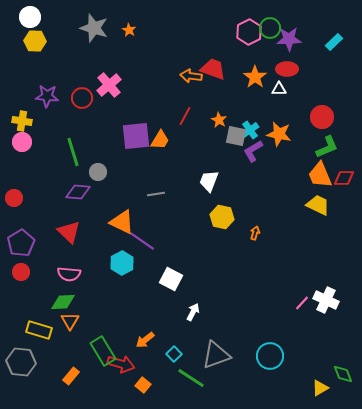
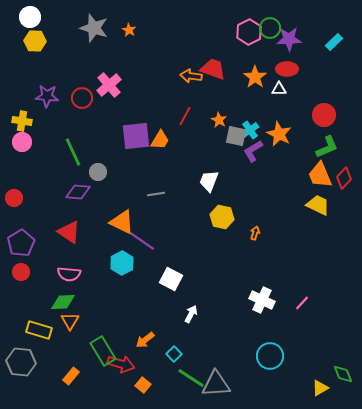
red circle at (322, 117): moved 2 px right, 2 px up
orange star at (279, 134): rotated 15 degrees clockwise
green line at (73, 152): rotated 8 degrees counterclockwise
red diamond at (344, 178): rotated 45 degrees counterclockwise
red triangle at (69, 232): rotated 10 degrees counterclockwise
white cross at (326, 300): moved 64 px left
white arrow at (193, 312): moved 2 px left, 2 px down
gray triangle at (216, 355): moved 29 px down; rotated 16 degrees clockwise
